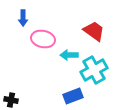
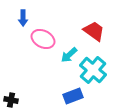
pink ellipse: rotated 15 degrees clockwise
cyan arrow: rotated 42 degrees counterclockwise
cyan cross: moved 1 px left; rotated 20 degrees counterclockwise
